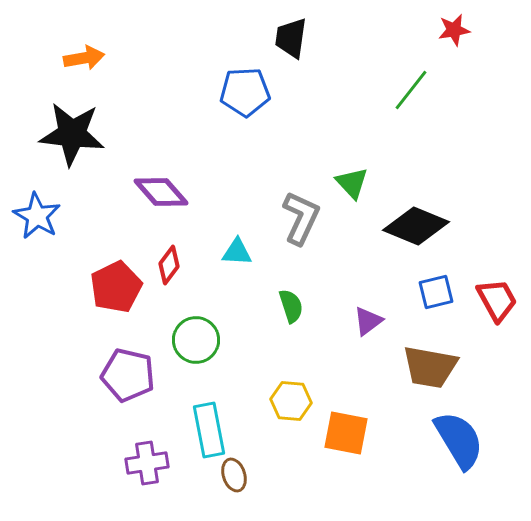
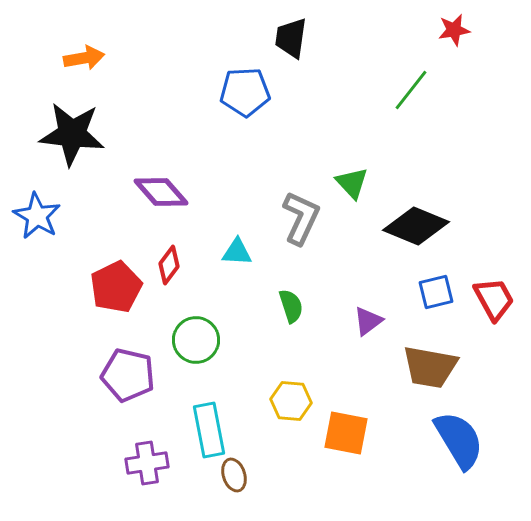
red trapezoid: moved 3 px left, 1 px up
